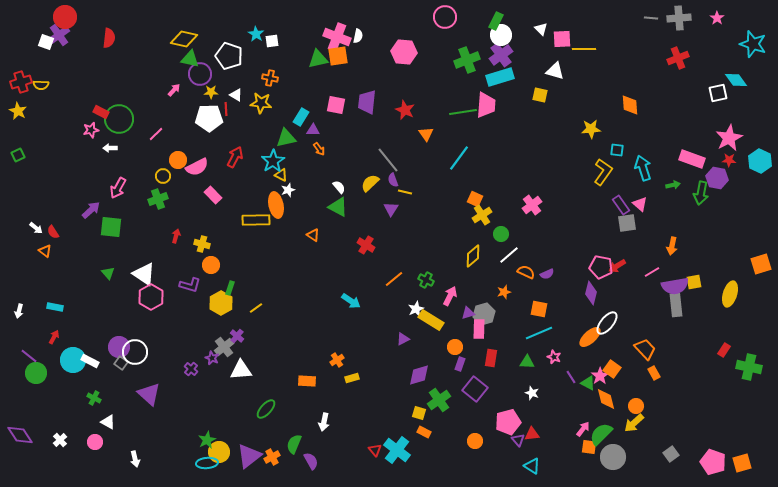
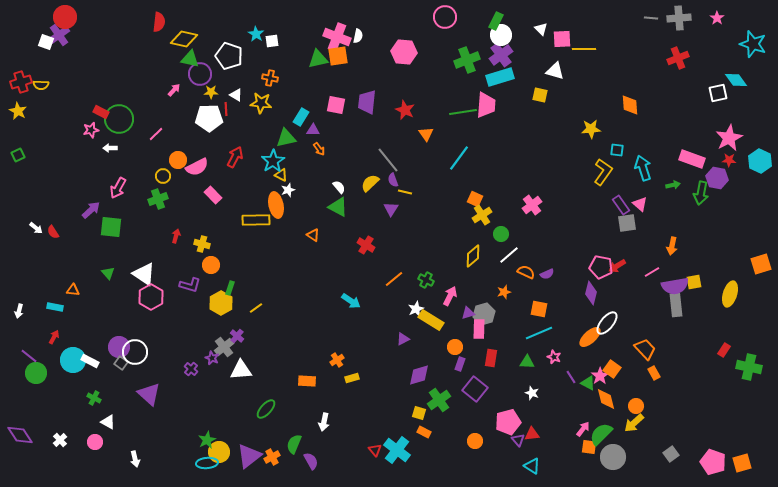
red semicircle at (109, 38): moved 50 px right, 16 px up
orange triangle at (45, 251): moved 28 px right, 39 px down; rotated 32 degrees counterclockwise
